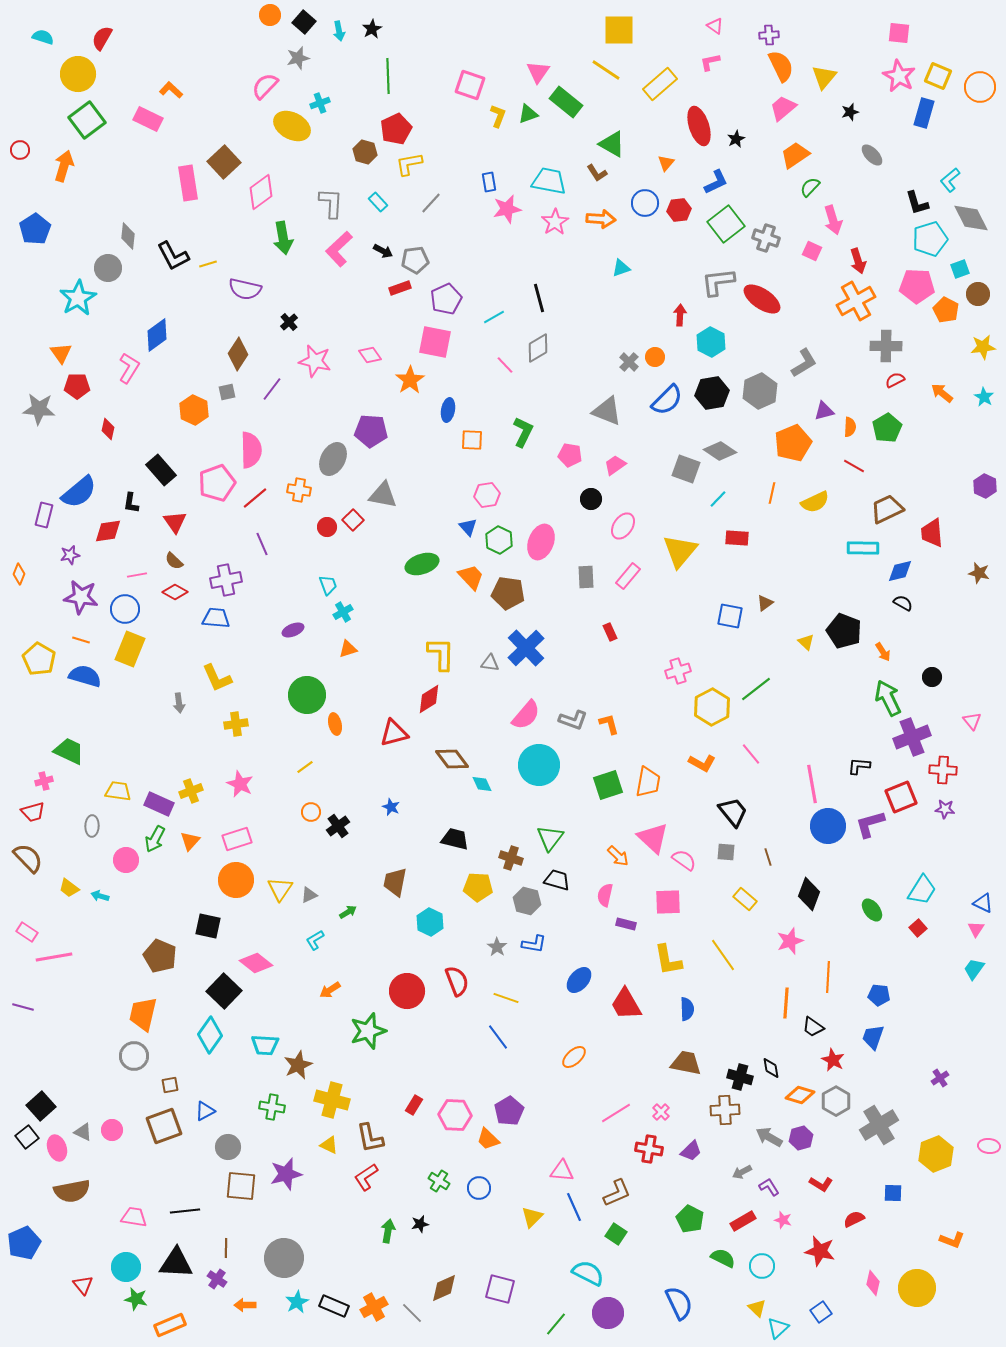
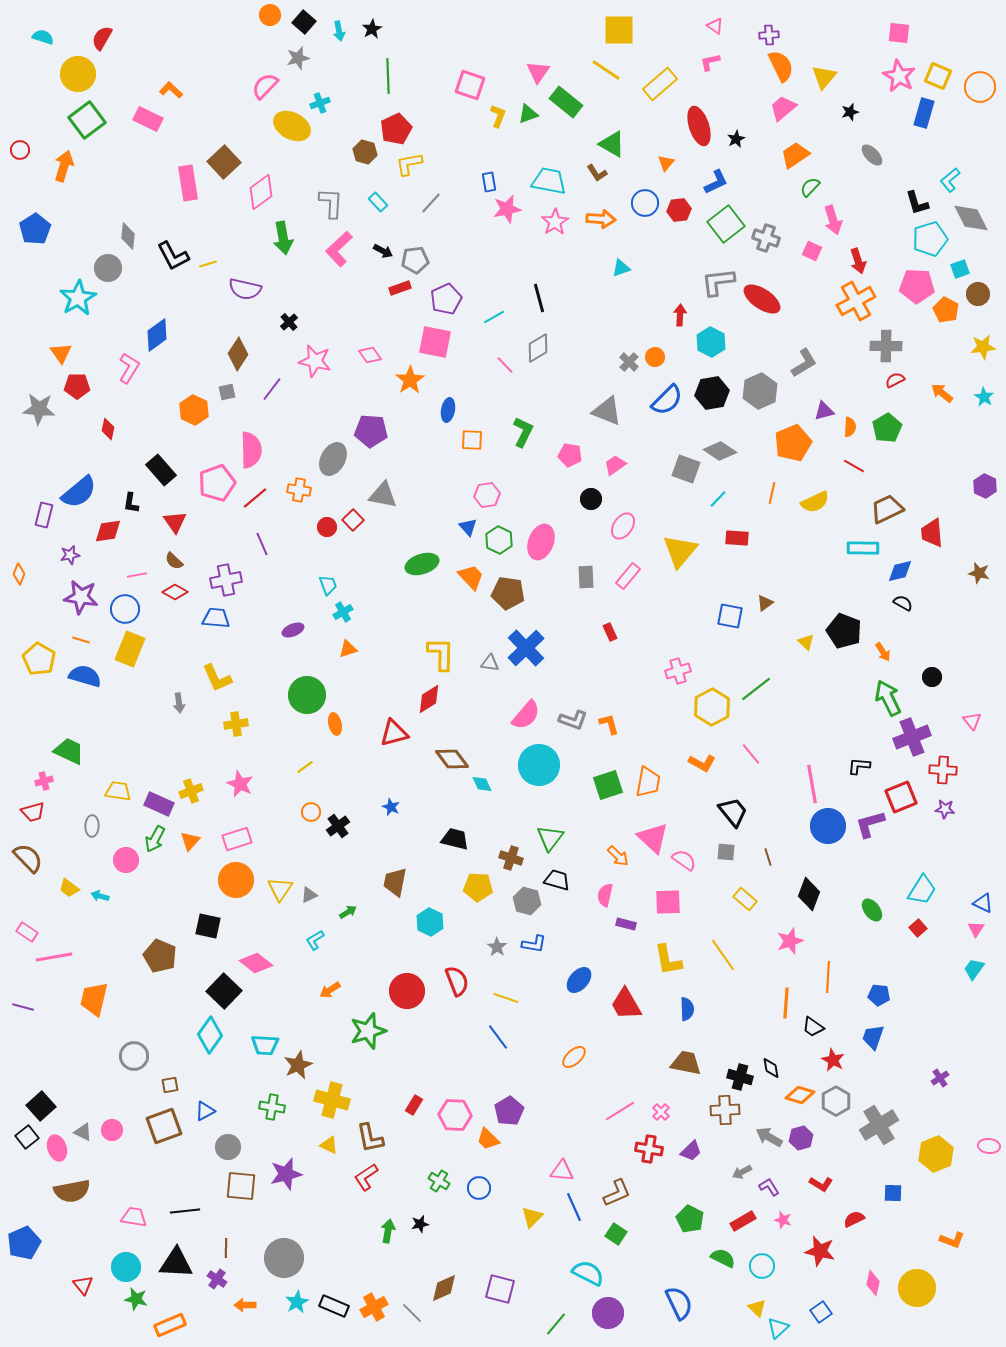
orange trapezoid at (143, 1014): moved 49 px left, 15 px up
pink line at (616, 1113): moved 4 px right, 2 px up
